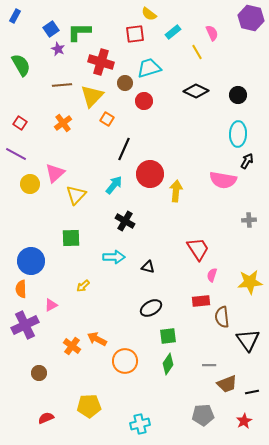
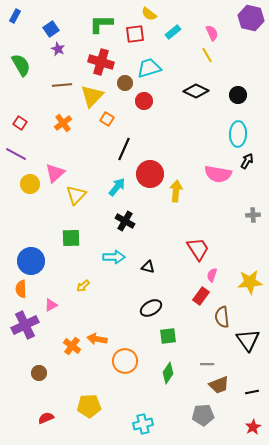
green L-shape at (79, 32): moved 22 px right, 8 px up
yellow line at (197, 52): moved 10 px right, 3 px down
pink semicircle at (223, 180): moved 5 px left, 6 px up
cyan arrow at (114, 185): moved 3 px right, 2 px down
gray cross at (249, 220): moved 4 px right, 5 px up
red rectangle at (201, 301): moved 5 px up; rotated 48 degrees counterclockwise
orange arrow at (97, 339): rotated 18 degrees counterclockwise
green diamond at (168, 364): moved 9 px down
gray line at (209, 365): moved 2 px left, 1 px up
brown trapezoid at (227, 384): moved 8 px left, 1 px down
red star at (244, 421): moved 9 px right, 6 px down
cyan cross at (140, 424): moved 3 px right
